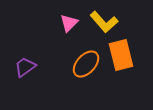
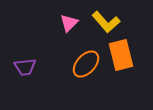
yellow L-shape: moved 2 px right
purple trapezoid: rotated 150 degrees counterclockwise
